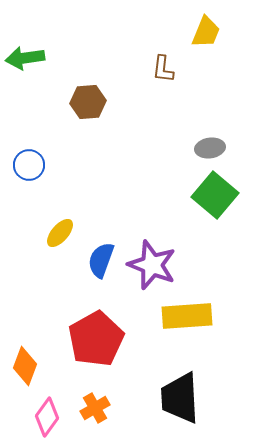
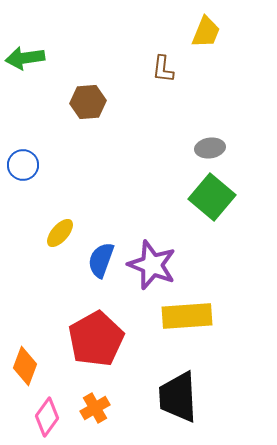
blue circle: moved 6 px left
green square: moved 3 px left, 2 px down
black trapezoid: moved 2 px left, 1 px up
